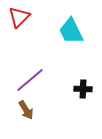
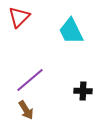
black cross: moved 2 px down
